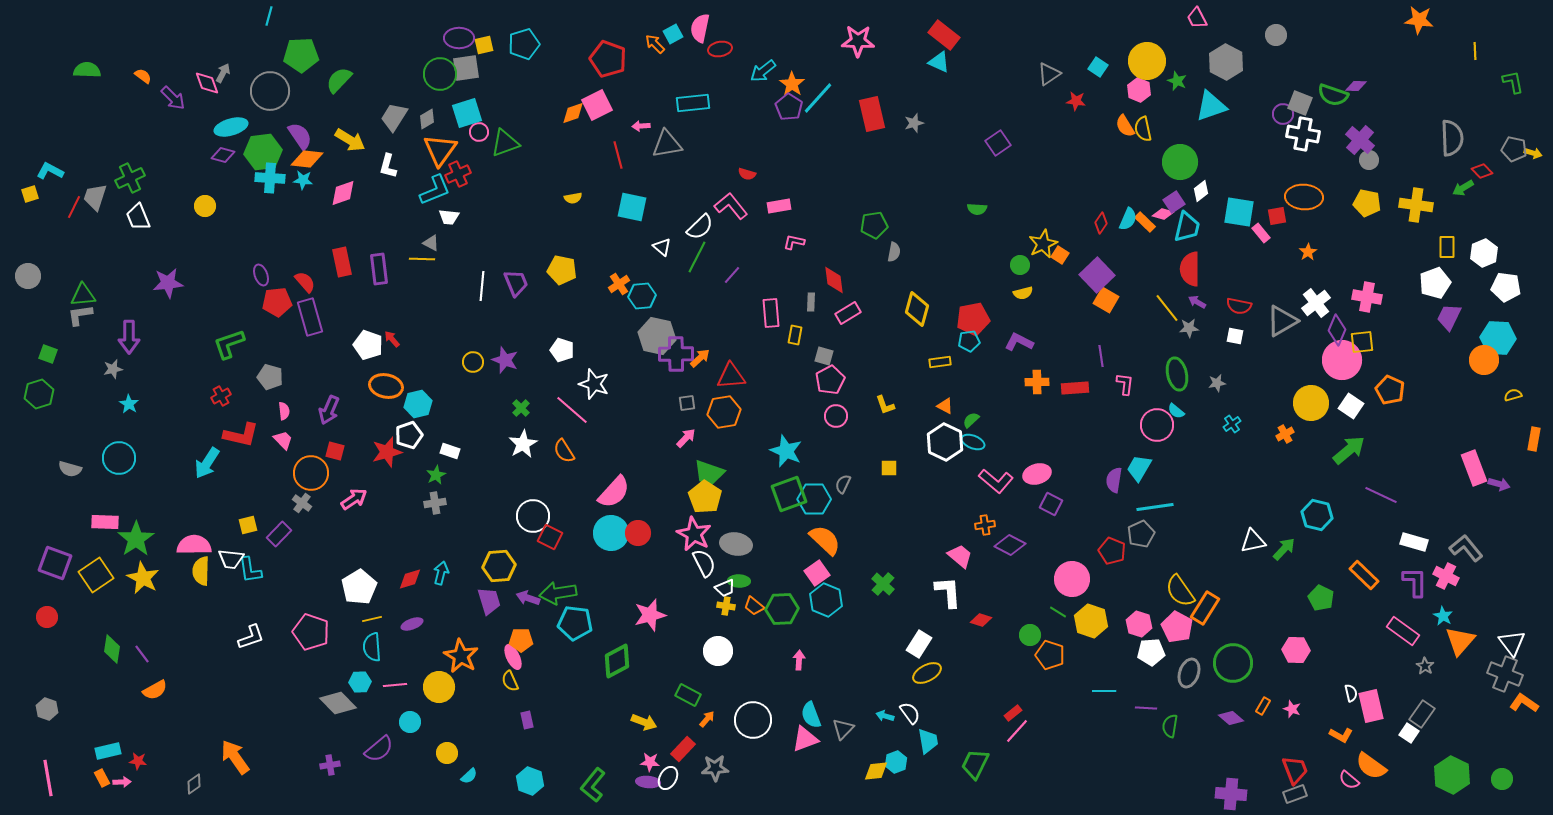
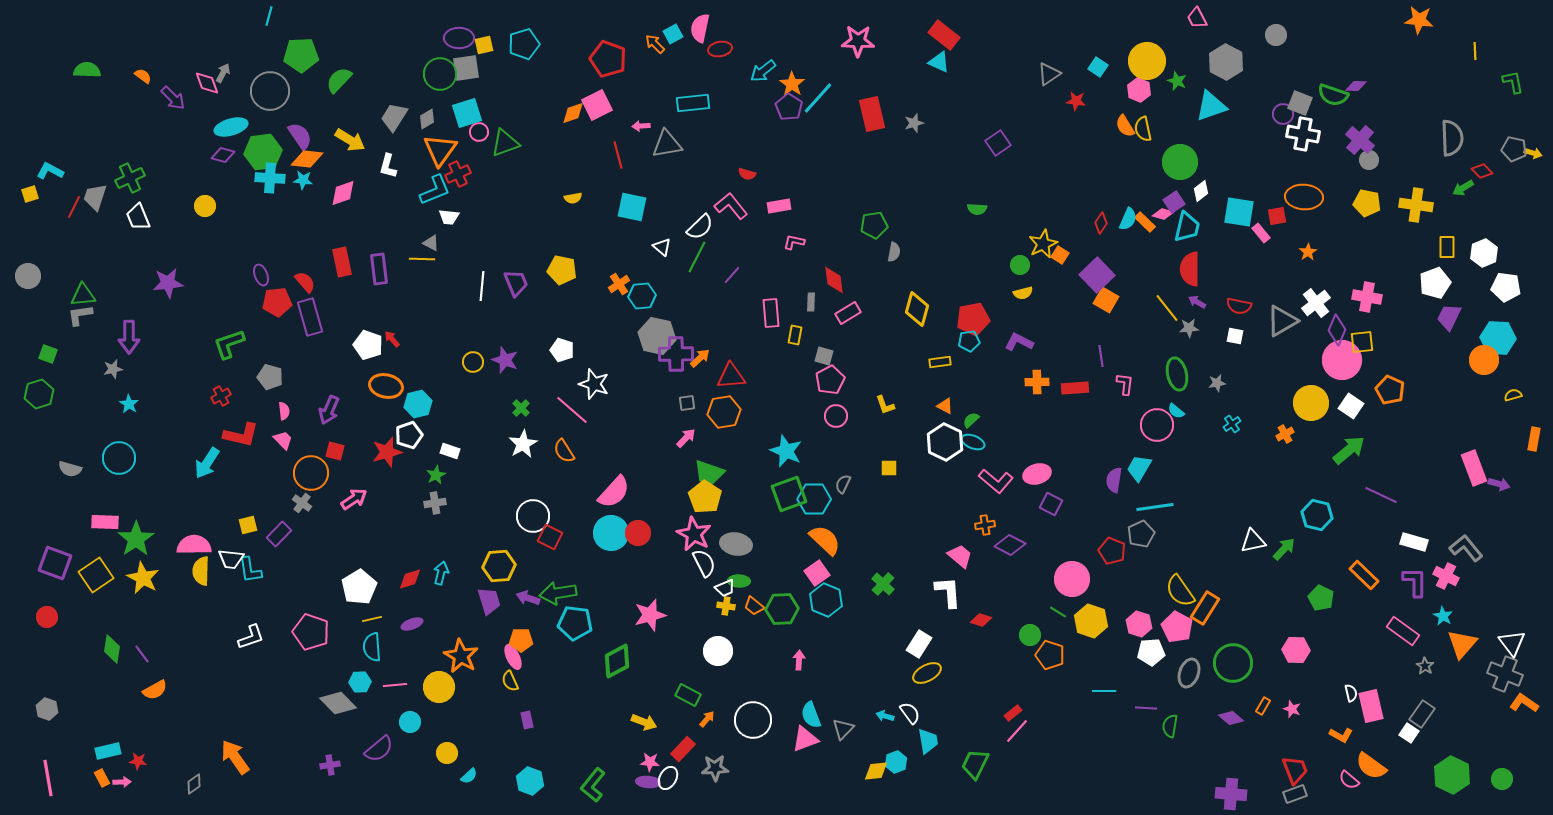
orange triangle at (1460, 641): moved 2 px right, 3 px down
